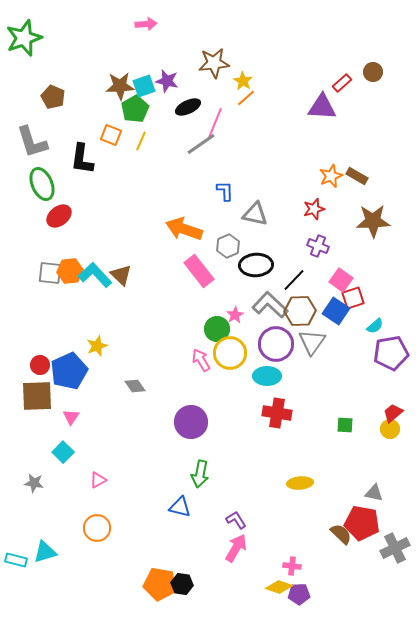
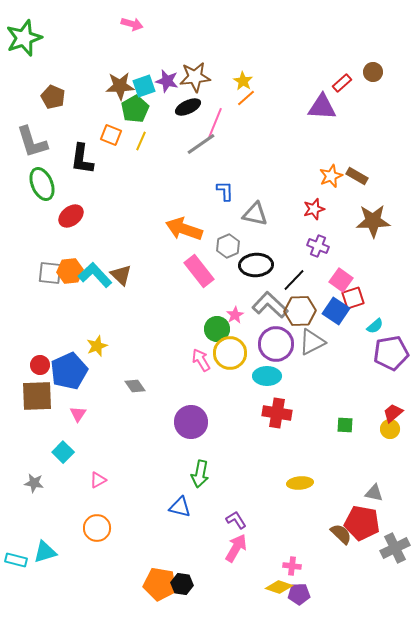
pink arrow at (146, 24): moved 14 px left; rotated 20 degrees clockwise
brown star at (214, 63): moved 19 px left, 14 px down
red ellipse at (59, 216): moved 12 px right
gray triangle at (312, 342): rotated 28 degrees clockwise
pink triangle at (71, 417): moved 7 px right, 3 px up
